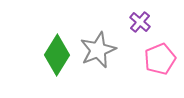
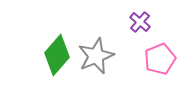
gray star: moved 2 px left, 6 px down
green diamond: rotated 9 degrees clockwise
